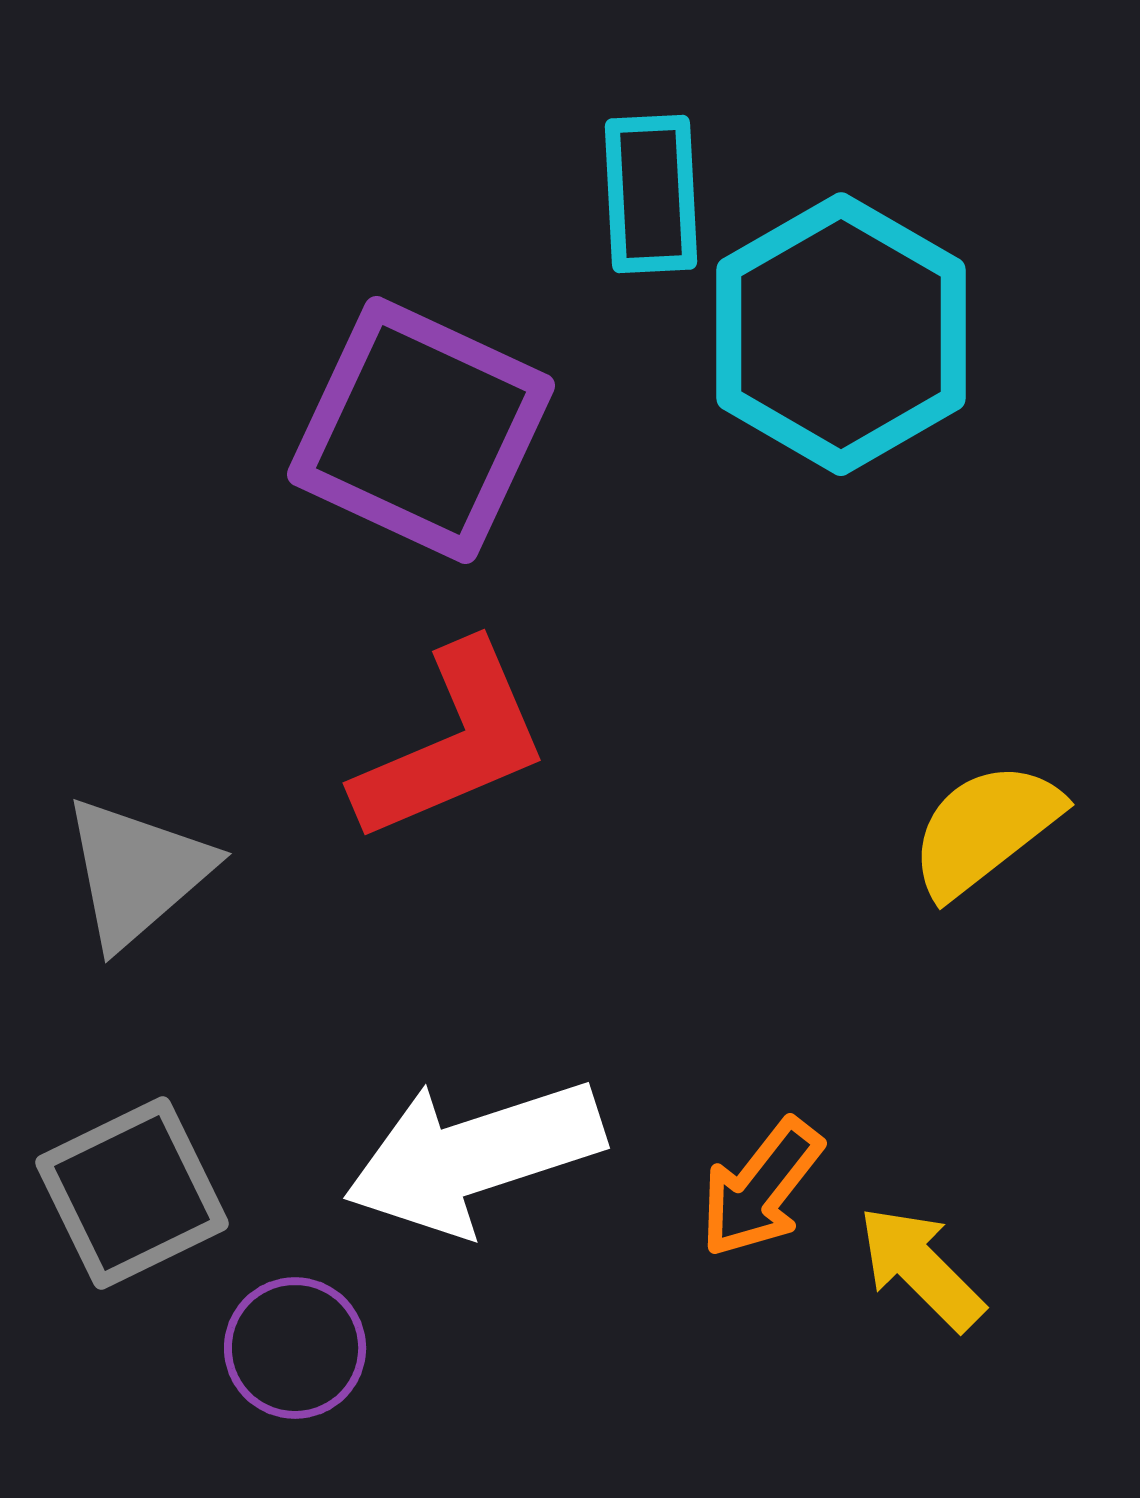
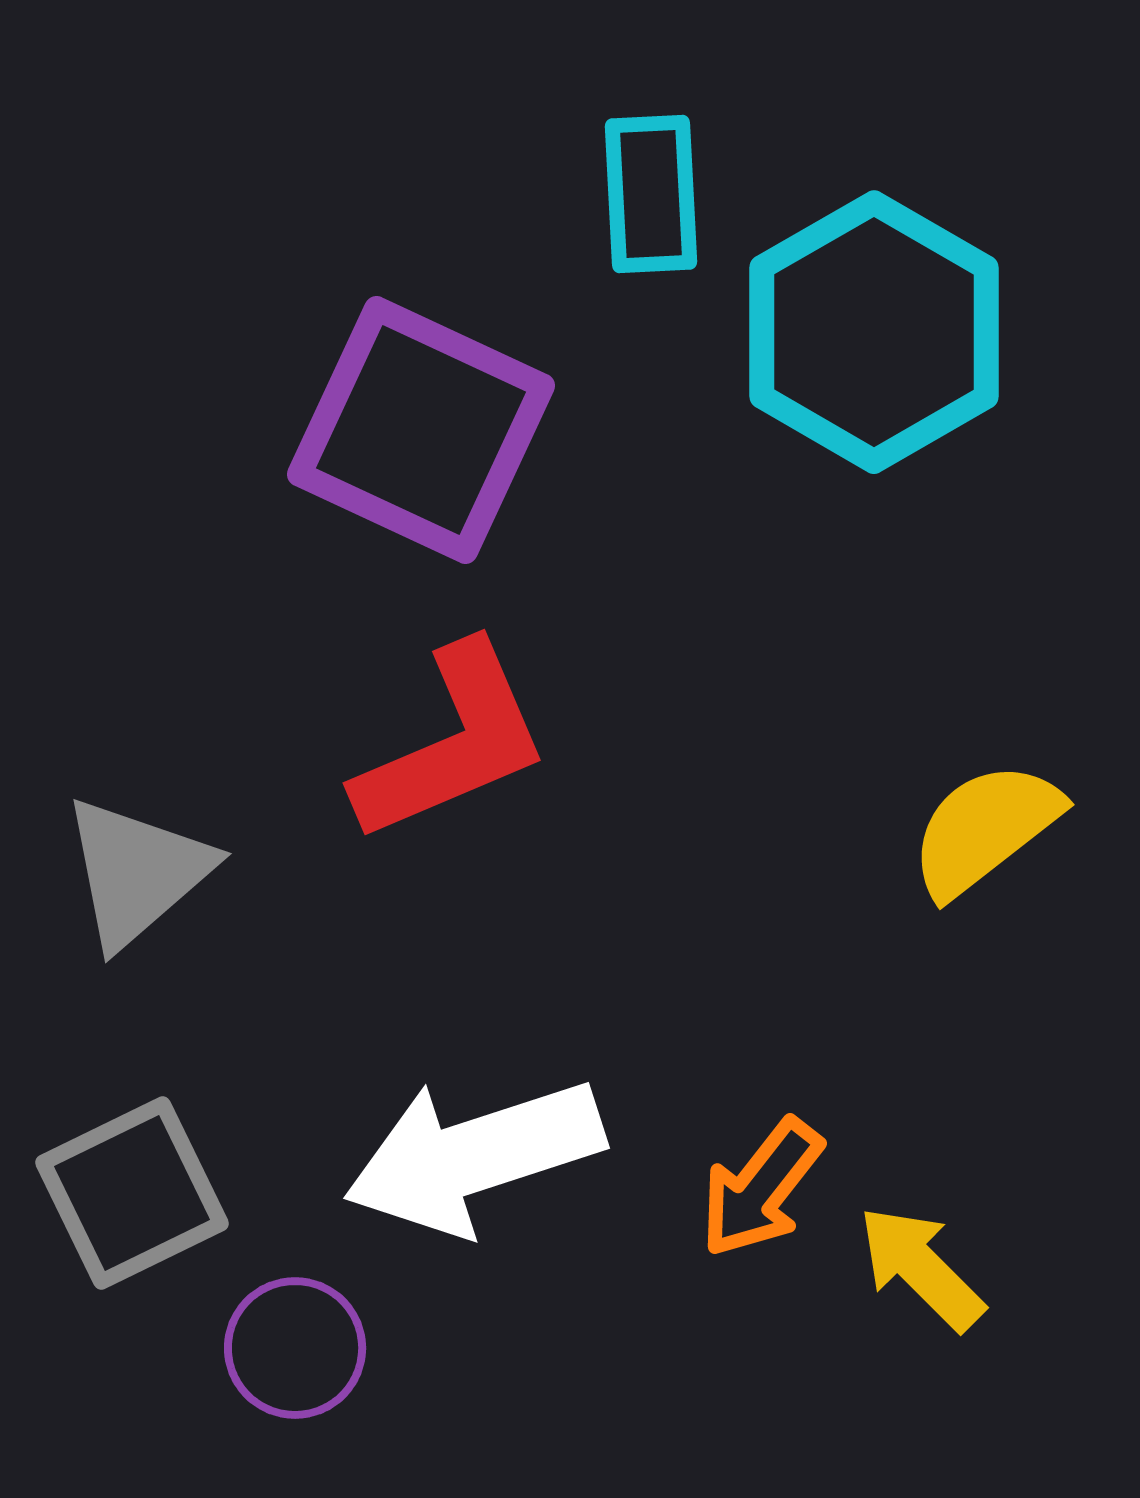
cyan hexagon: moved 33 px right, 2 px up
